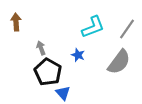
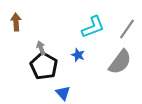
gray semicircle: moved 1 px right
black pentagon: moved 4 px left, 6 px up
